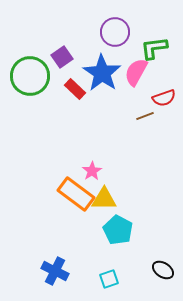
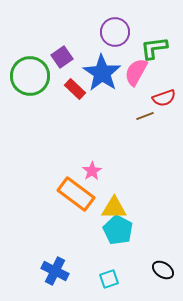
yellow triangle: moved 10 px right, 9 px down
